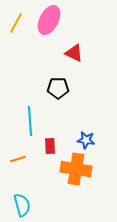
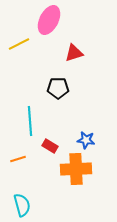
yellow line: moved 3 px right, 21 px down; rotated 35 degrees clockwise
red triangle: rotated 42 degrees counterclockwise
red rectangle: rotated 56 degrees counterclockwise
orange cross: rotated 12 degrees counterclockwise
